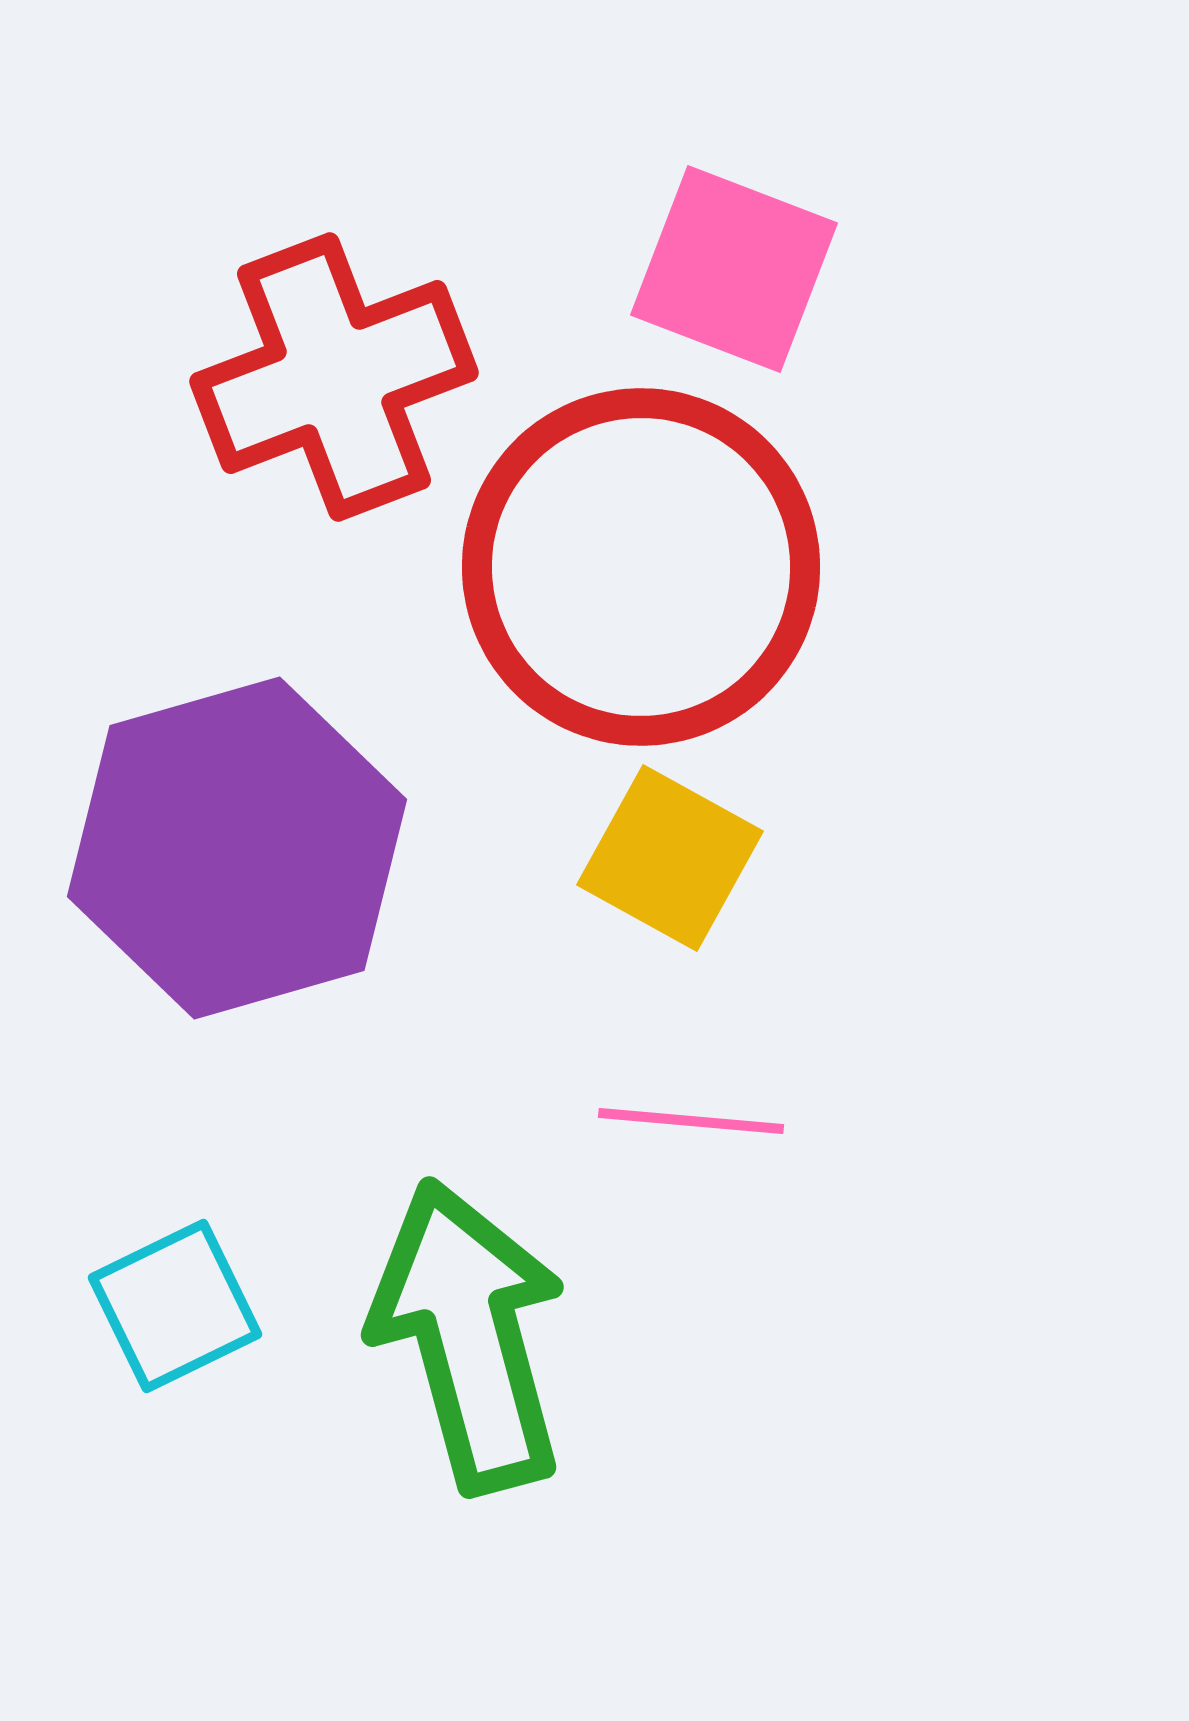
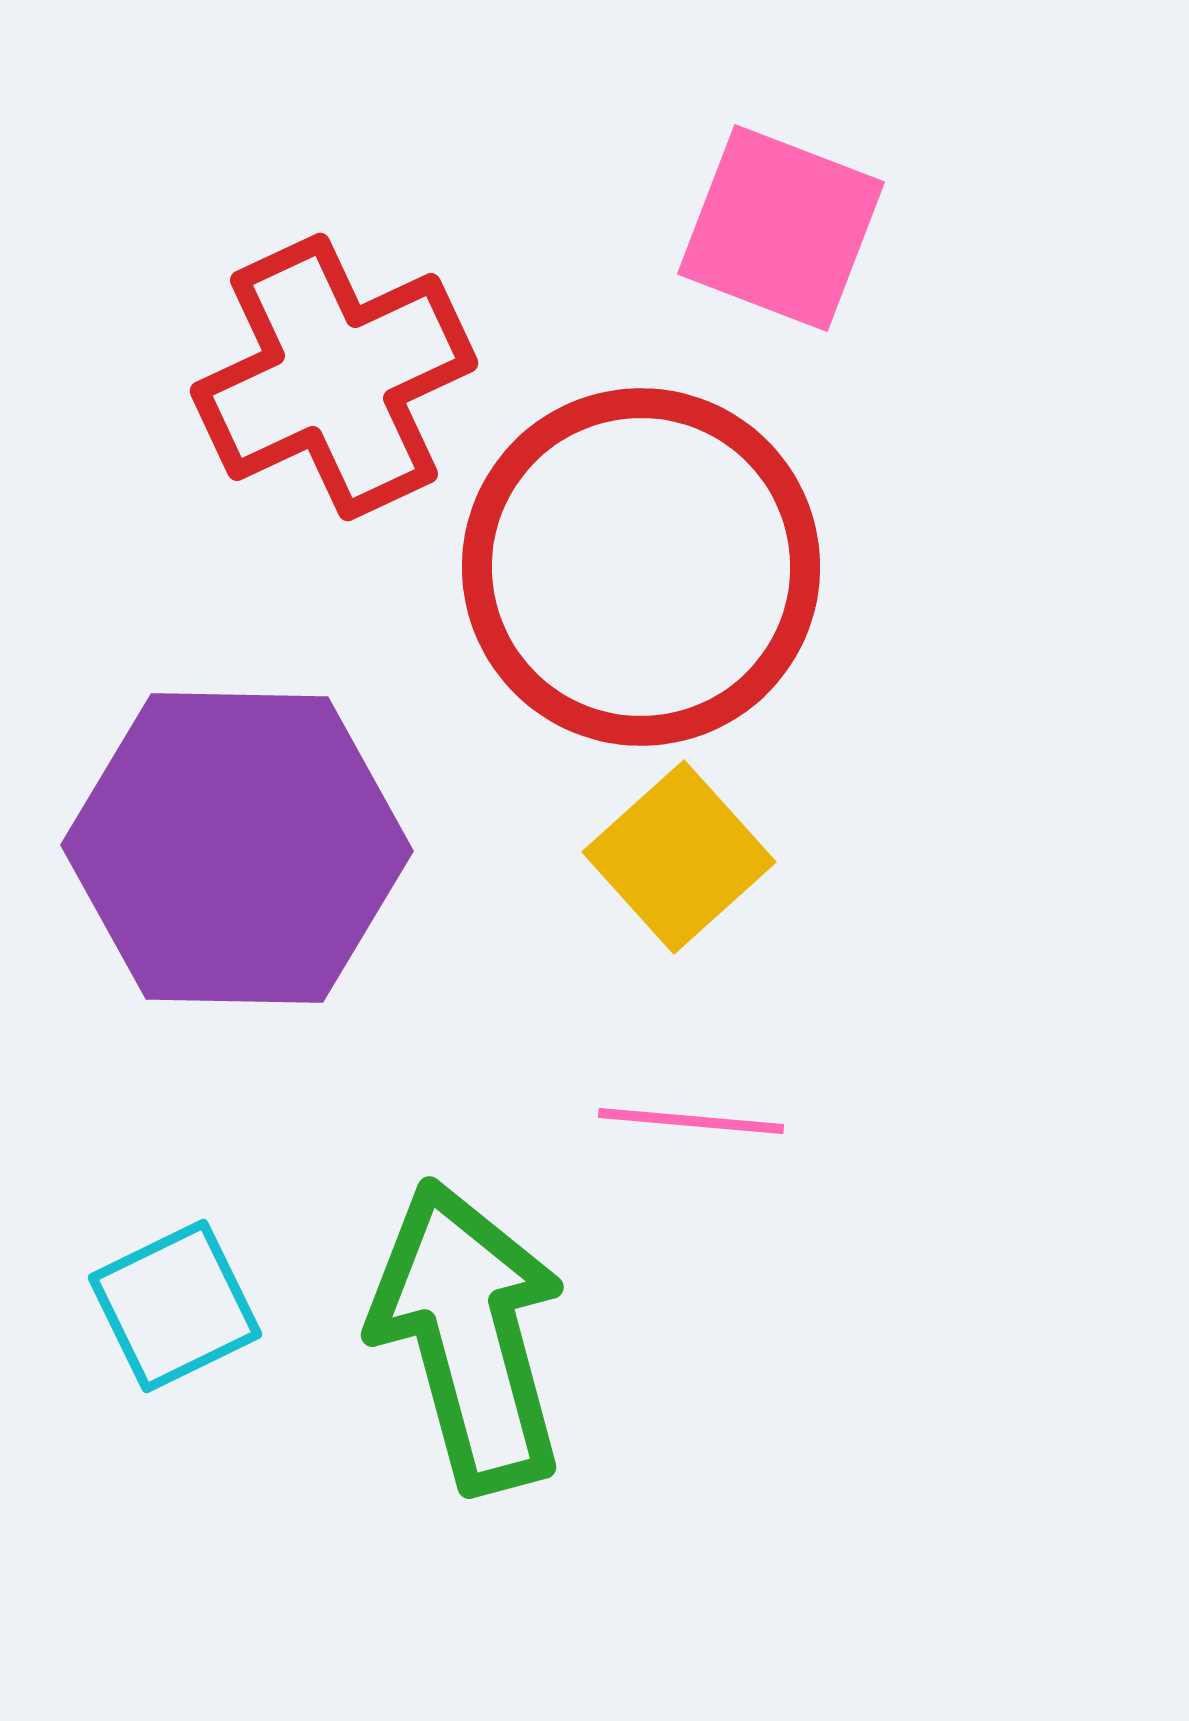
pink square: moved 47 px right, 41 px up
red cross: rotated 4 degrees counterclockwise
purple hexagon: rotated 17 degrees clockwise
yellow square: moved 9 px right, 1 px up; rotated 19 degrees clockwise
